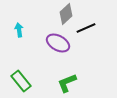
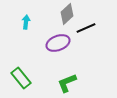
gray diamond: moved 1 px right
cyan arrow: moved 7 px right, 8 px up; rotated 16 degrees clockwise
purple ellipse: rotated 50 degrees counterclockwise
green rectangle: moved 3 px up
